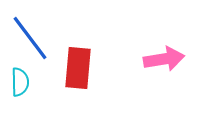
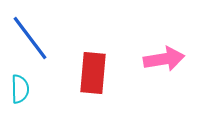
red rectangle: moved 15 px right, 5 px down
cyan semicircle: moved 7 px down
